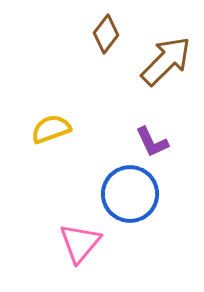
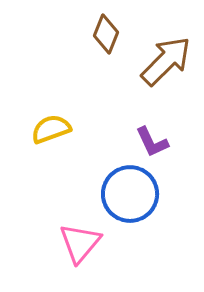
brown diamond: rotated 15 degrees counterclockwise
